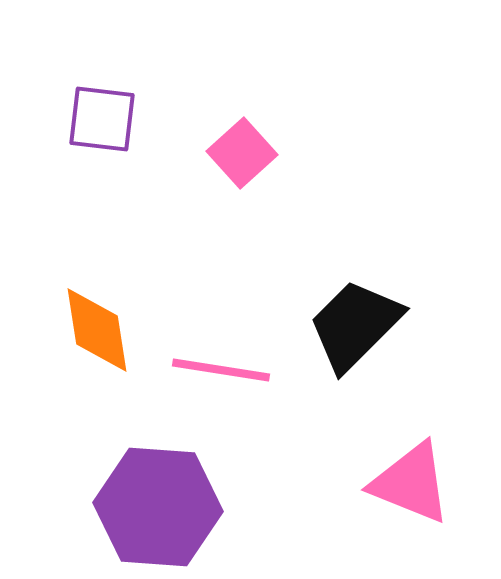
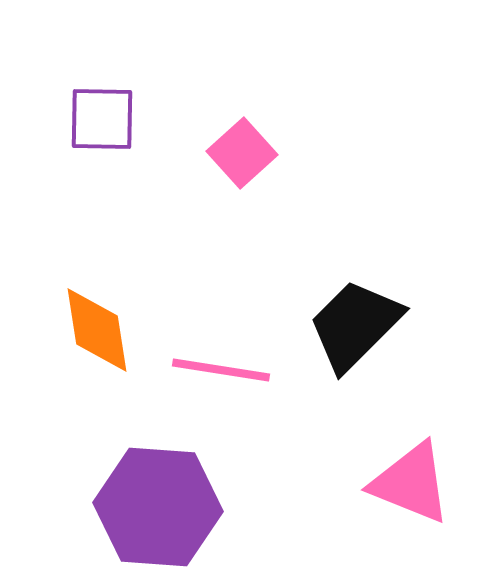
purple square: rotated 6 degrees counterclockwise
